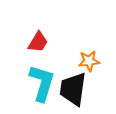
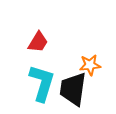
orange star: moved 1 px right, 4 px down
